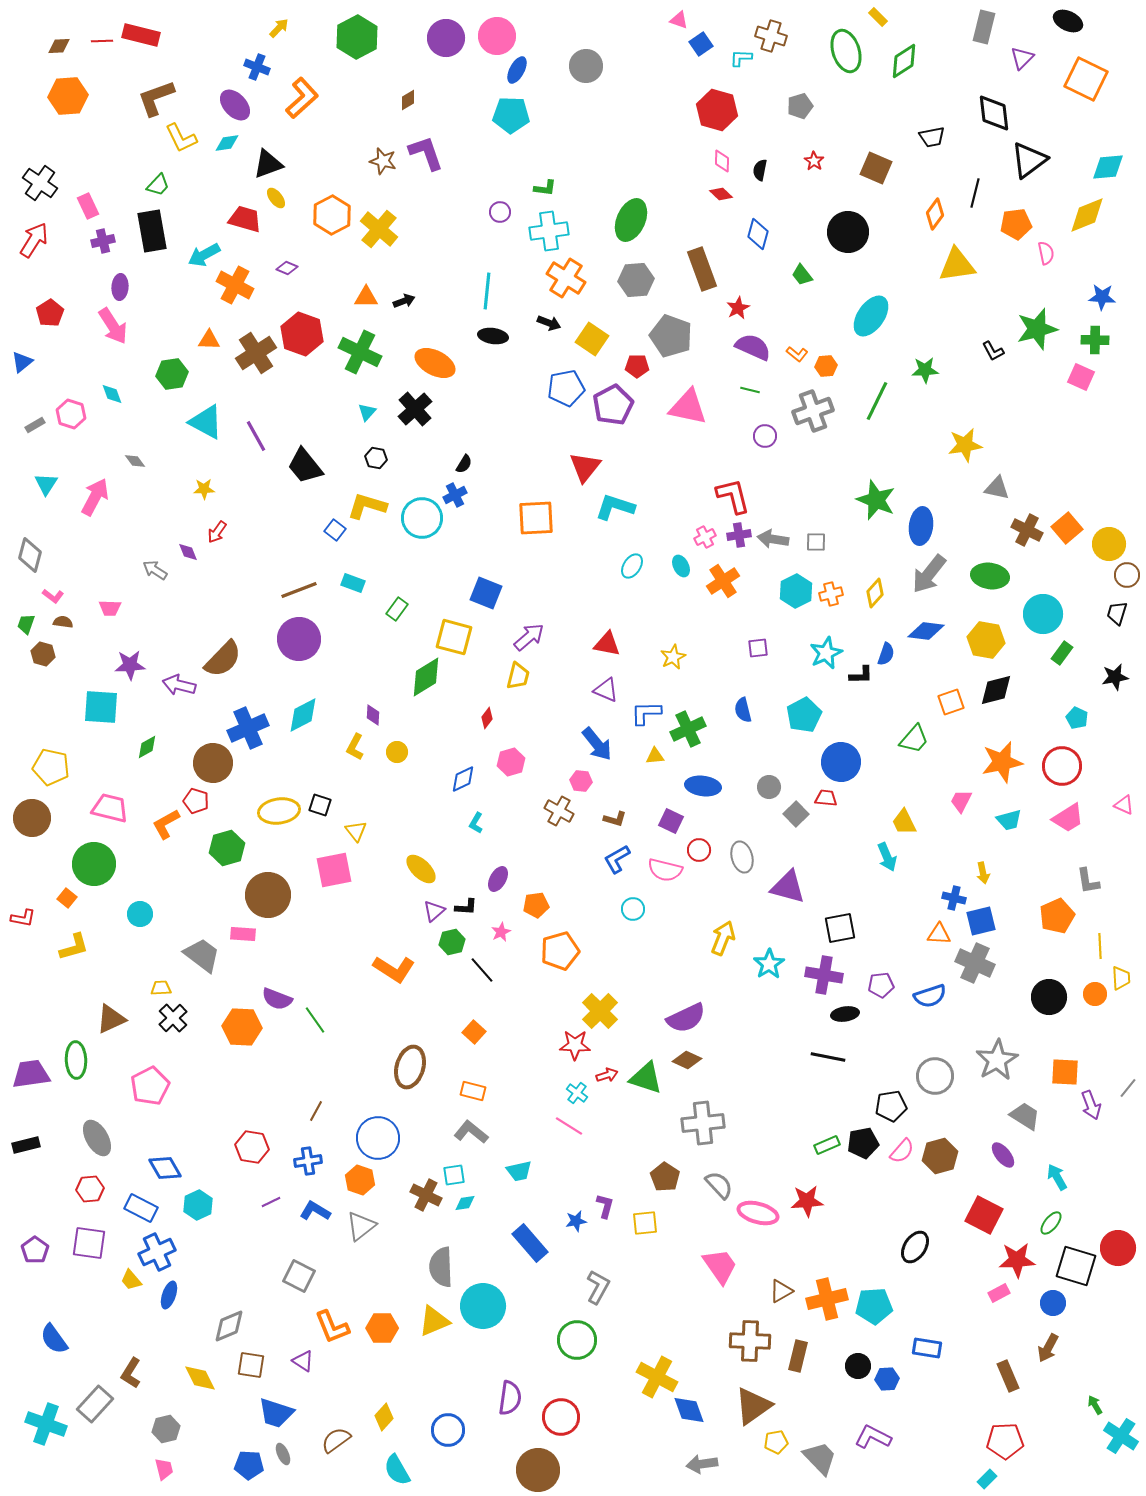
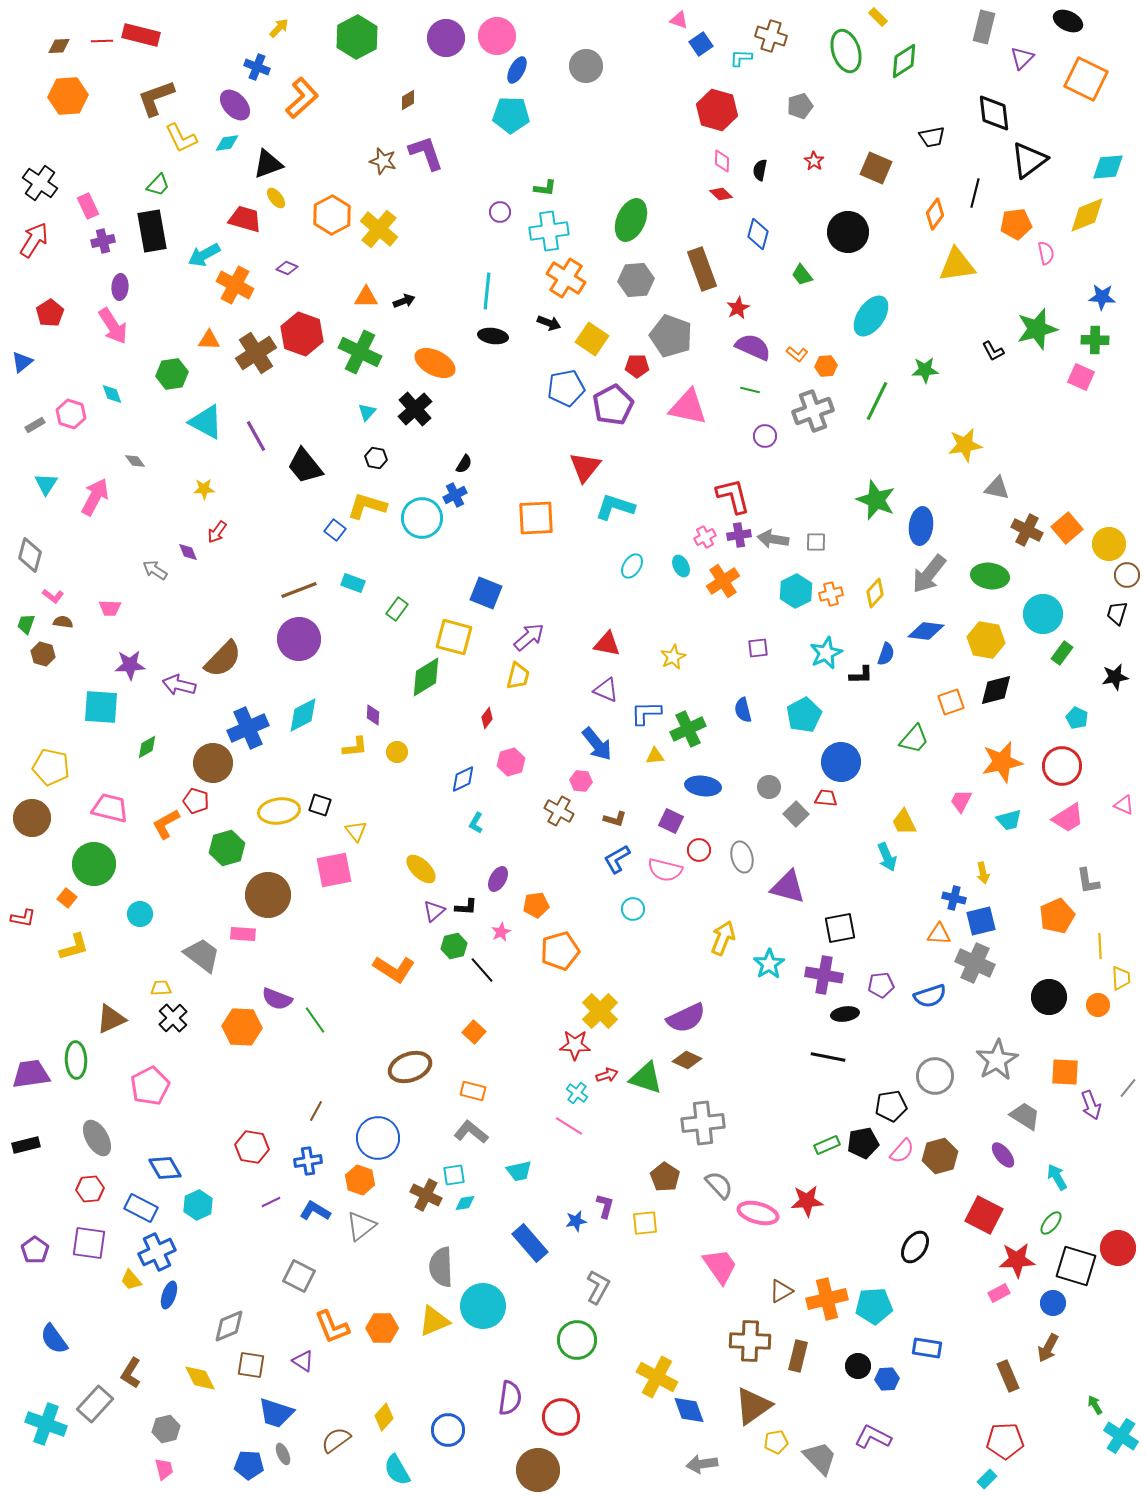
yellow L-shape at (355, 747): rotated 124 degrees counterclockwise
green hexagon at (452, 942): moved 2 px right, 4 px down
orange circle at (1095, 994): moved 3 px right, 11 px down
brown ellipse at (410, 1067): rotated 54 degrees clockwise
